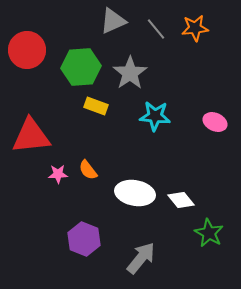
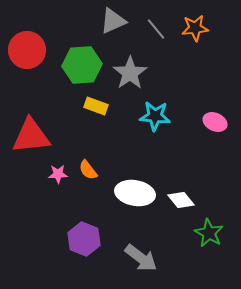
green hexagon: moved 1 px right, 2 px up
gray arrow: rotated 88 degrees clockwise
